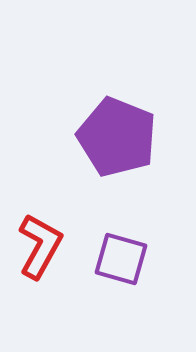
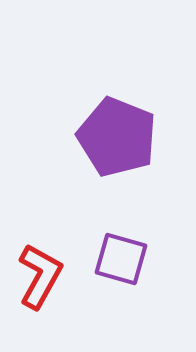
red L-shape: moved 30 px down
